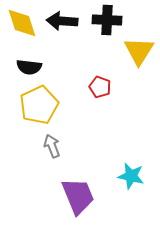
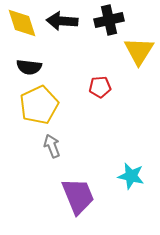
black cross: moved 2 px right; rotated 16 degrees counterclockwise
red pentagon: rotated 25 degrees counterclockwise
